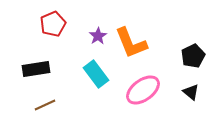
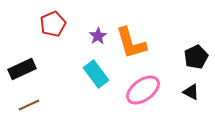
orange L-shape: rotated 6 degrees clockwise
black pentagon: moved 3 px right, 1 px down
black rectangle: moved 14 px left; rotated 16 degrees counterclockwise
black triangle: rotated 12 degrees counterclockwise
brown line: moved 16 px left
